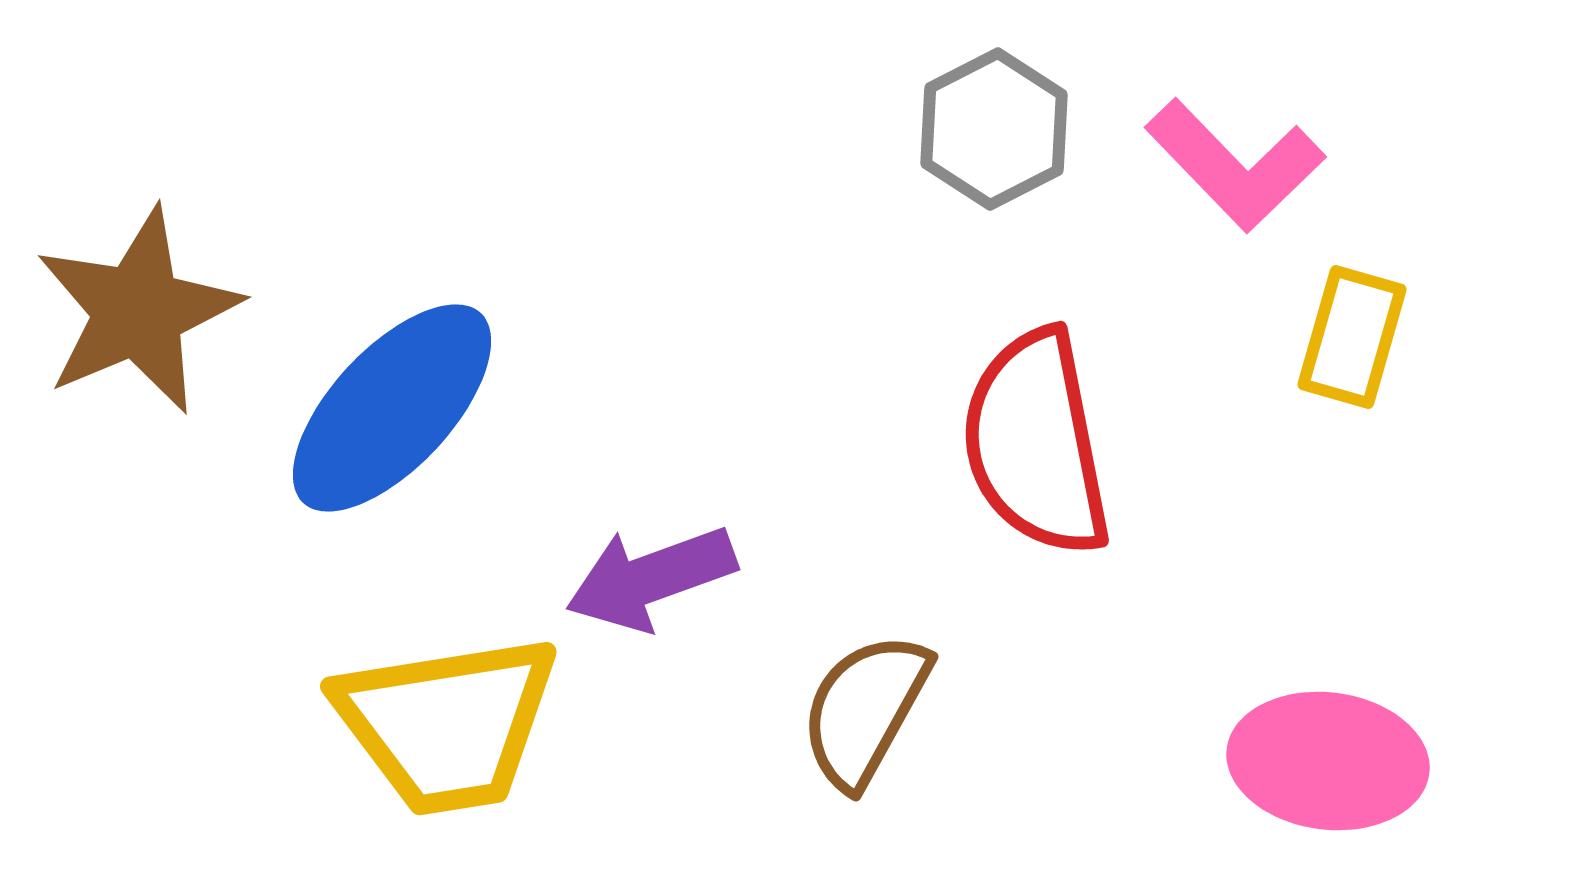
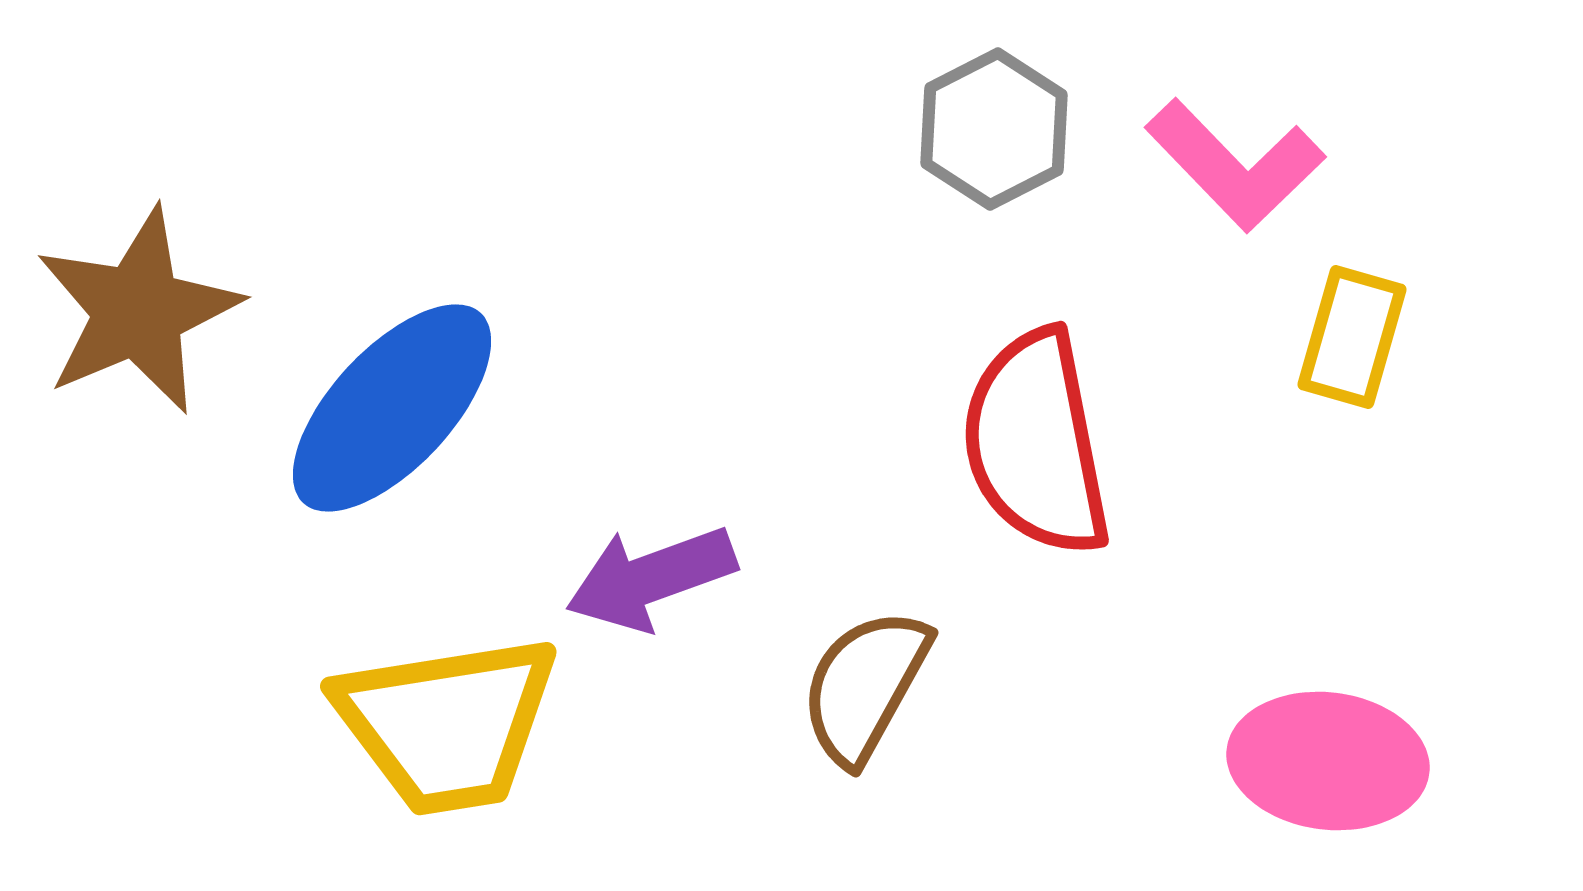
brown semicircle: moved 24 px up
